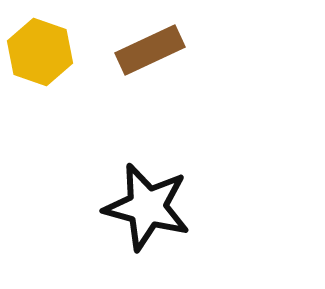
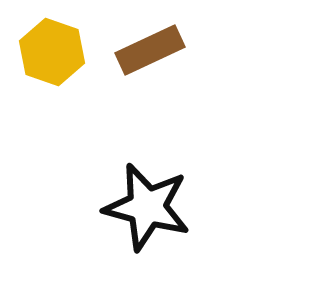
yellow hexagon: moved 12 px right
